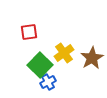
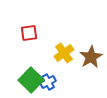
red square: moved 1 px down
brown star: moved 1 px left, 1 px up
green square: moved 9 px left, 15 px down
